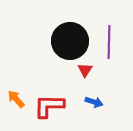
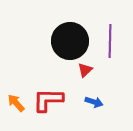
purple line: moved 1 px right, 1 px up
red triangle: rotated 14 degrees clockwise
orange arrow: moved 4 px down
red L-shape: moved 1 px left, 6 px up
